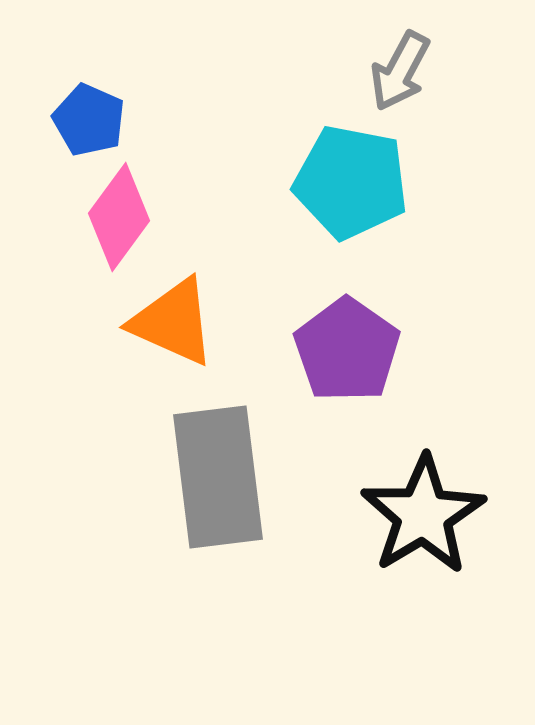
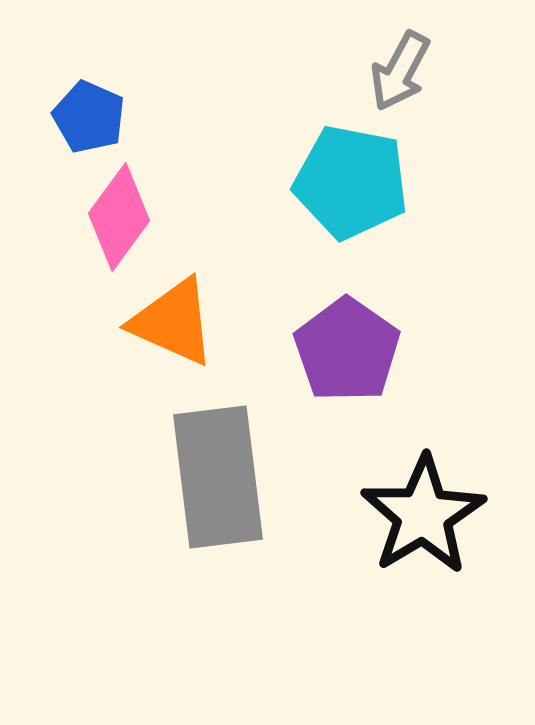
blue pentagon: moved 3 px up
